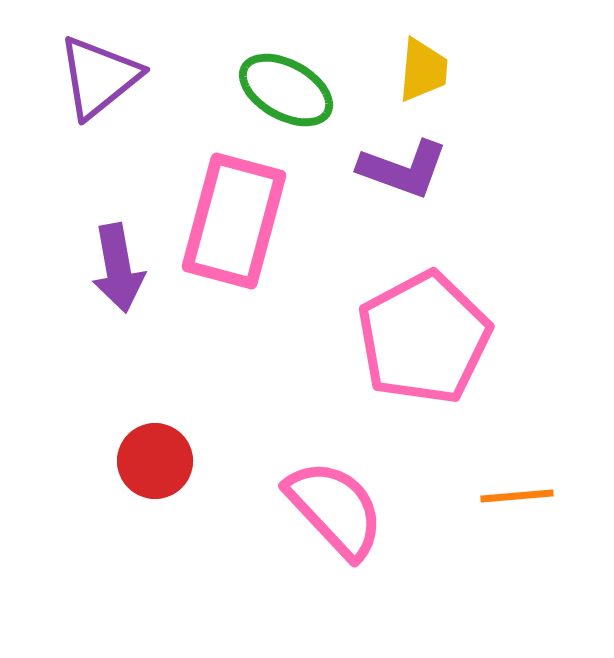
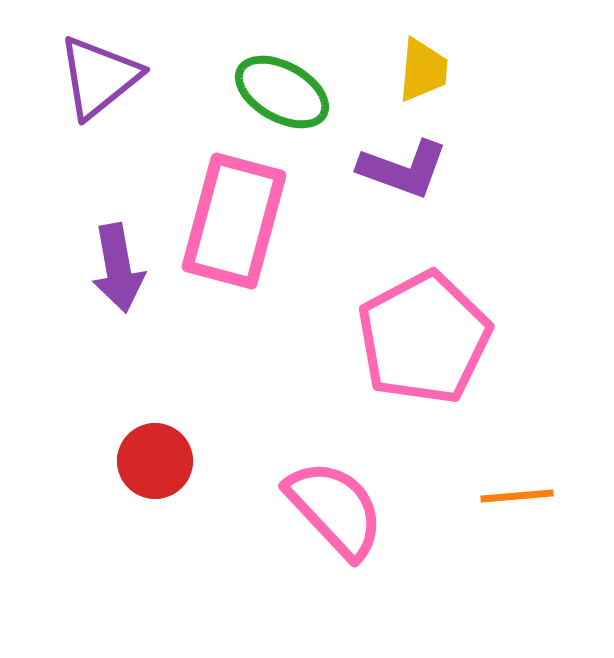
green ellipse: moved 4 px left, 2 px down
